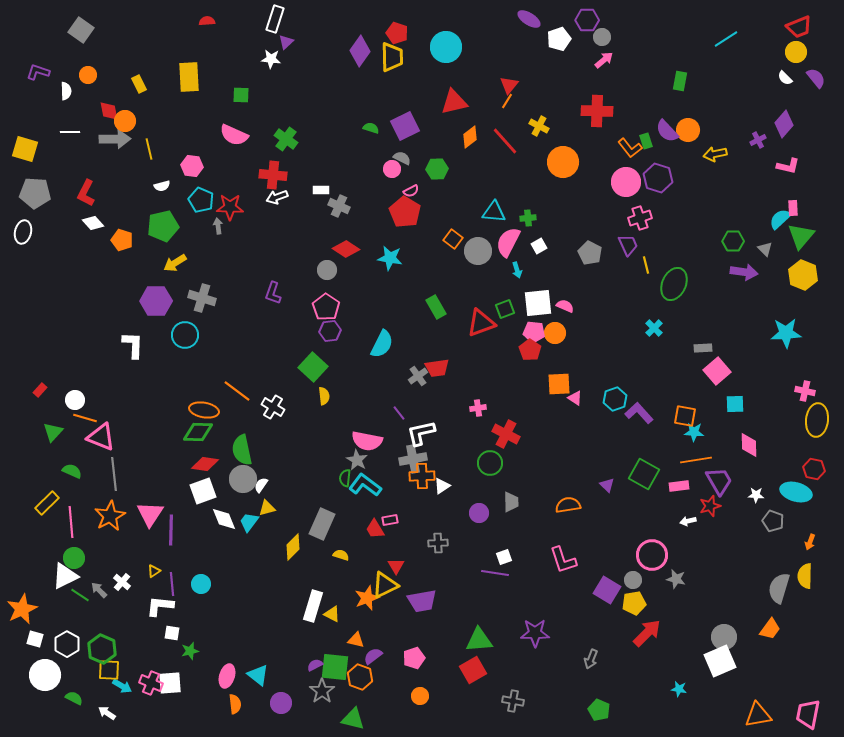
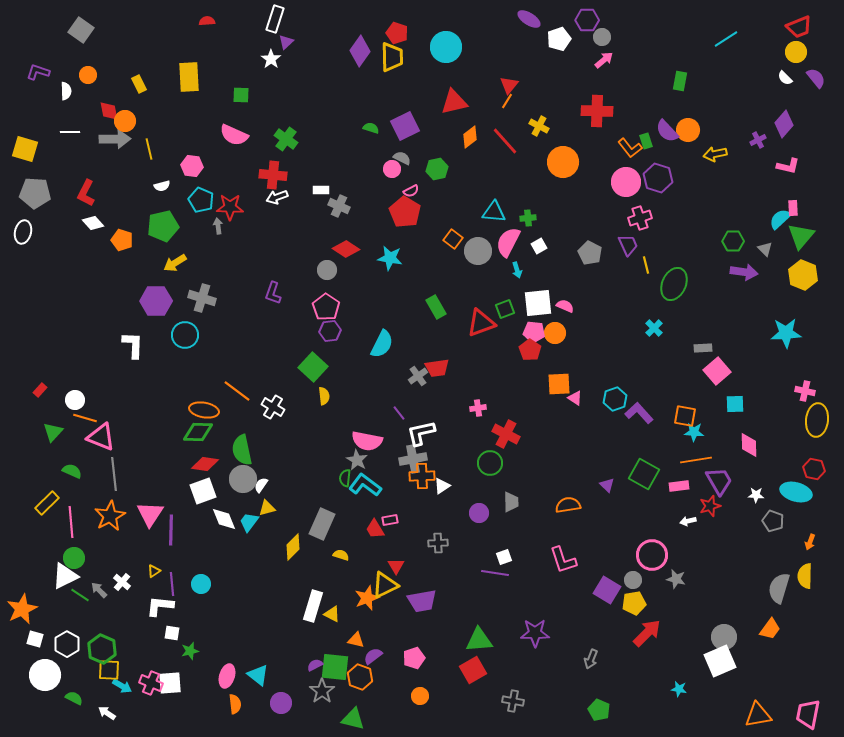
white star at (271, 59): rotated 30 degrees clockwise
green hexagon at (437, 169): rotated 10 degrees counterclockwise
